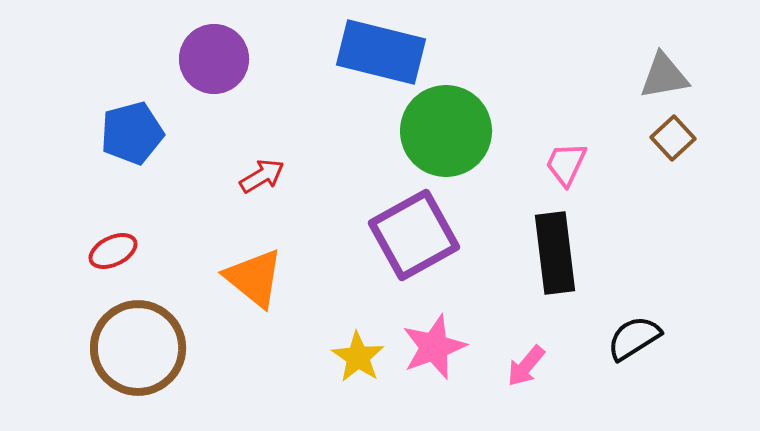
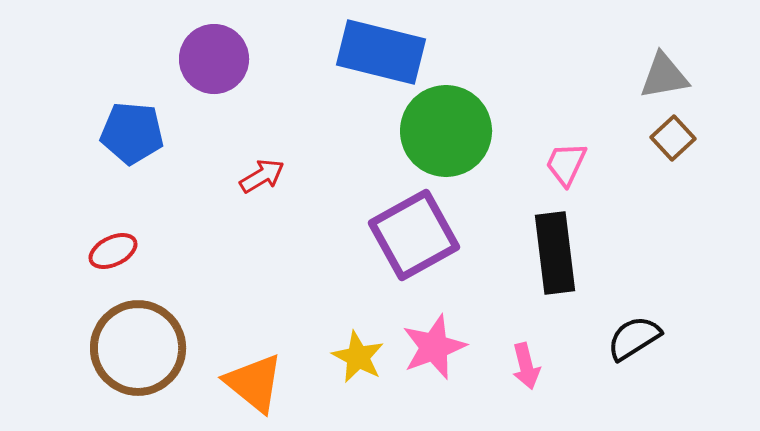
blue pentagon: rotated 20 degrees clockwise
orange triangle: moved 105 px down
yellow star: rotated 6 degrees counterclockwise
pink arrow: rotated 54 degrees counterclockwise
